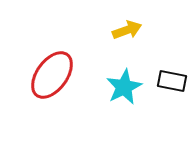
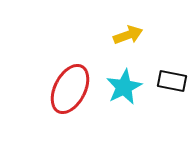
yellow arrow: moved 1 px right, 5 px down
red ellipse: moved 18 px right, 14 px down; rotated 9 degrees counterclockwise
